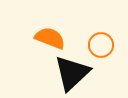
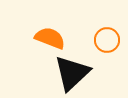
orange circle: moved 6 px right, 5 px up
